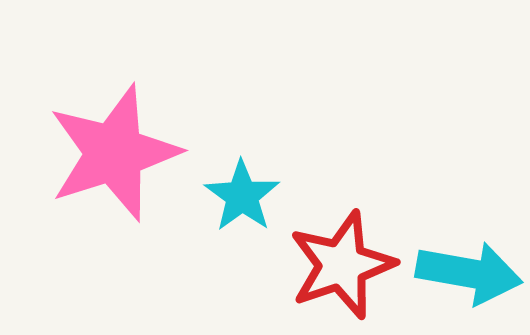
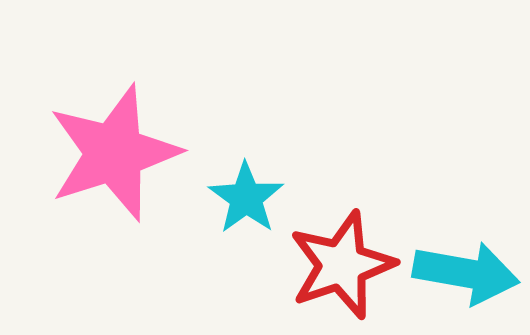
cyan star: moved 4 px right, 2 px down
cyan arrow: moved 3 px left
